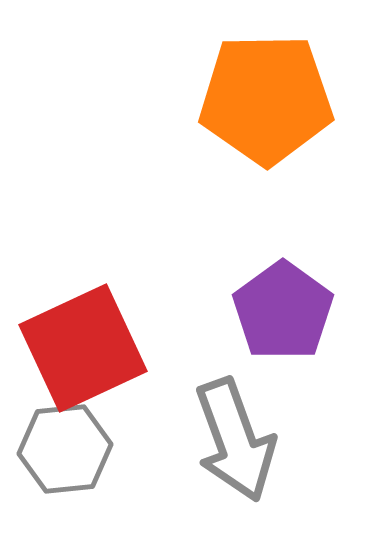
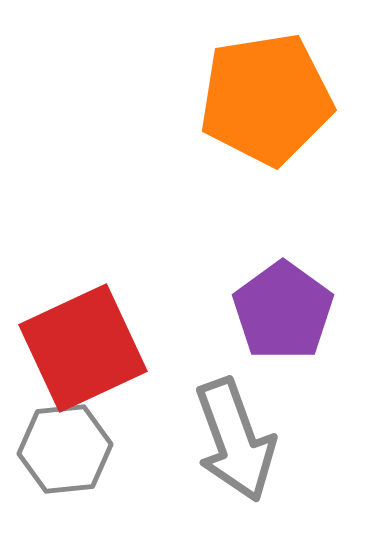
orange pentagon: rotated 8 degrees counterclockwise
